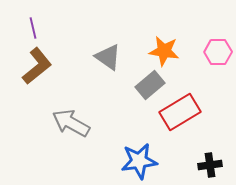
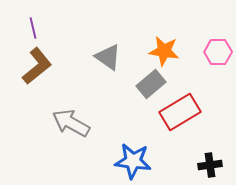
gray rectangle: moved 1 px right, 1 px up
blue star: moved 6 px left; rotated 15 degrees clockwise
